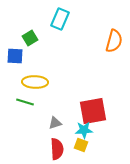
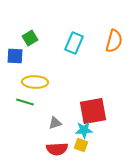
cyan rectangle: moved 14 px right, 24 px down
red semicircle: rotated 90 degrees clockwise
